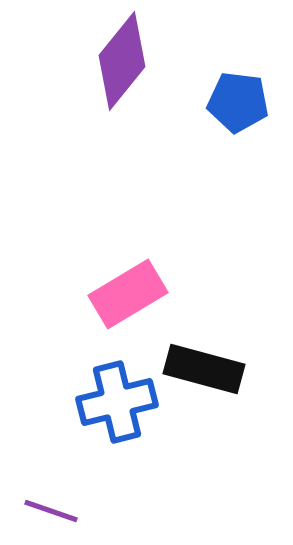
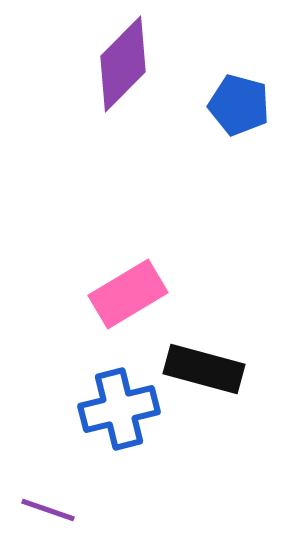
purple diamond: moved 1 px right, 3 px down; rotated 6 degrees clockwise
blue pentagon: moved 1 px right, 3 px down; rotated 8 degrees clockwise
blue cross: moved 2 px right, 7 px down
purple line: moved 3 px left, 1 px up
